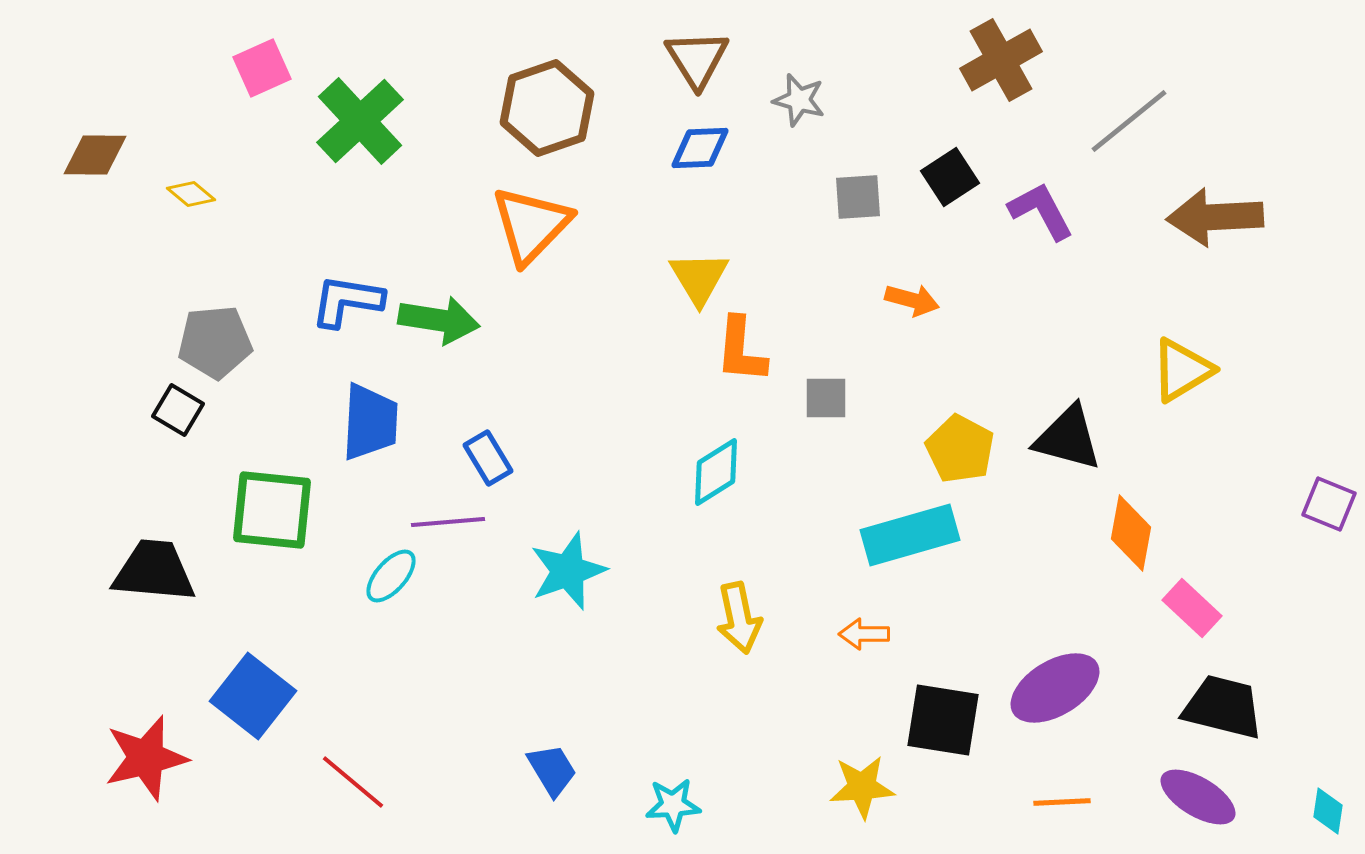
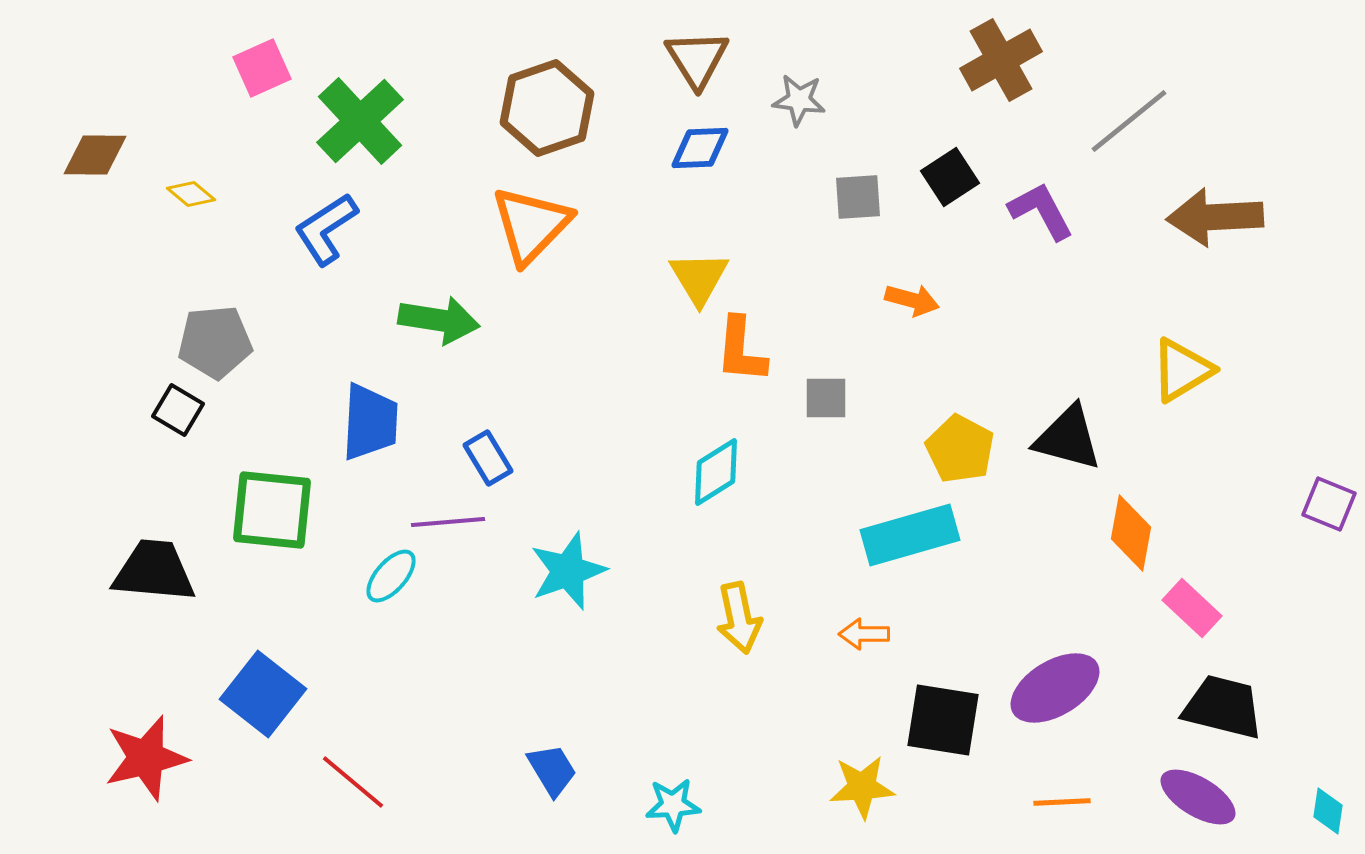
gray star at (799, 100): rotated 8 degrees counterclockwise
blue L-shape at (347, 301): moved 21 px left, 72 px up; rotated 42 degrees counterclockwise
blue square at (253, 696): moved 10 px right, 2 px up
